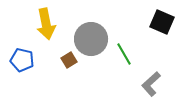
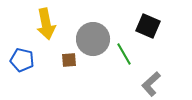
black square: moved 14 px left, 4 px down
gray circle: moved 2 px right
brown square: rotated 28 degrees clockwise
